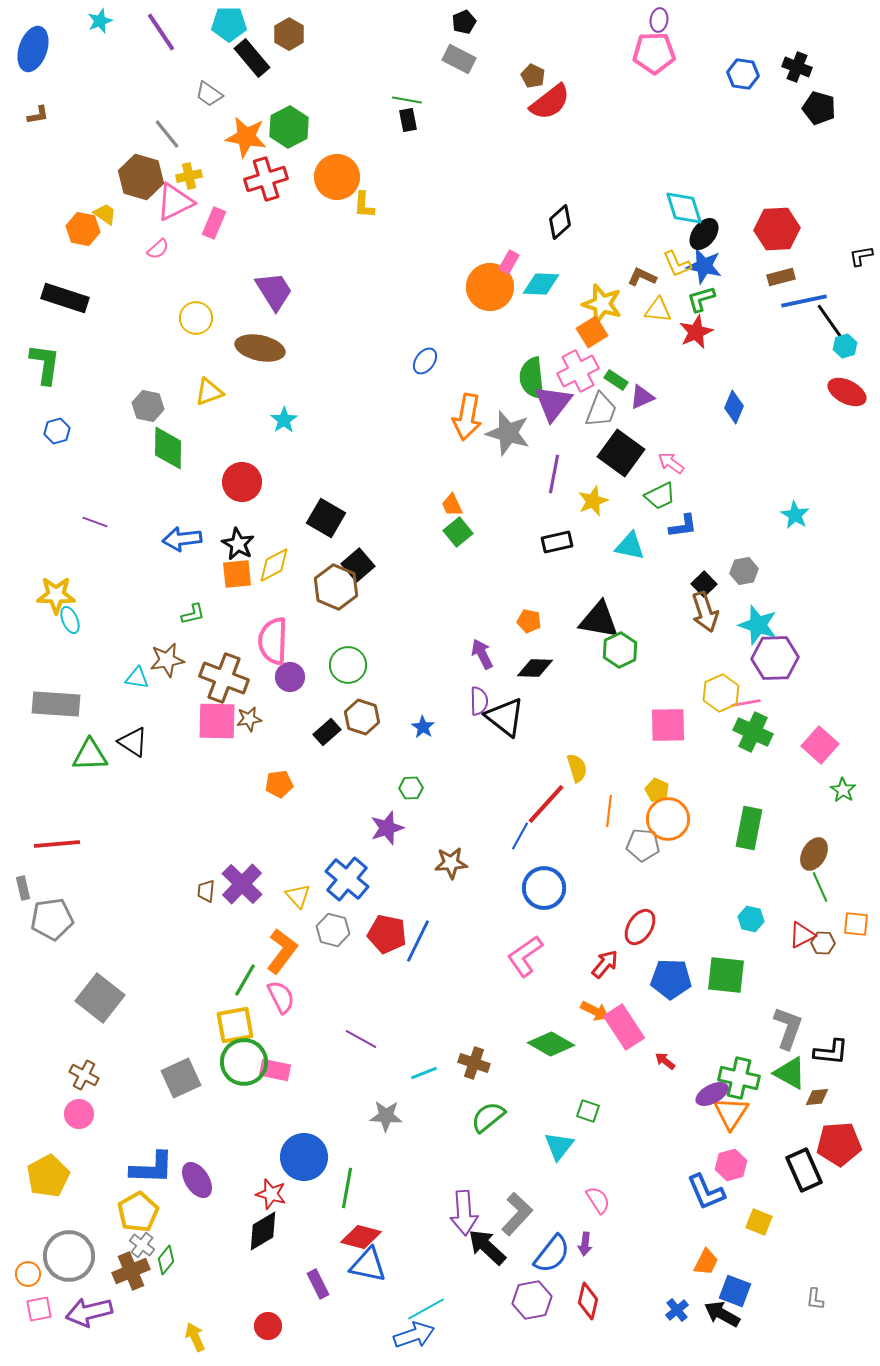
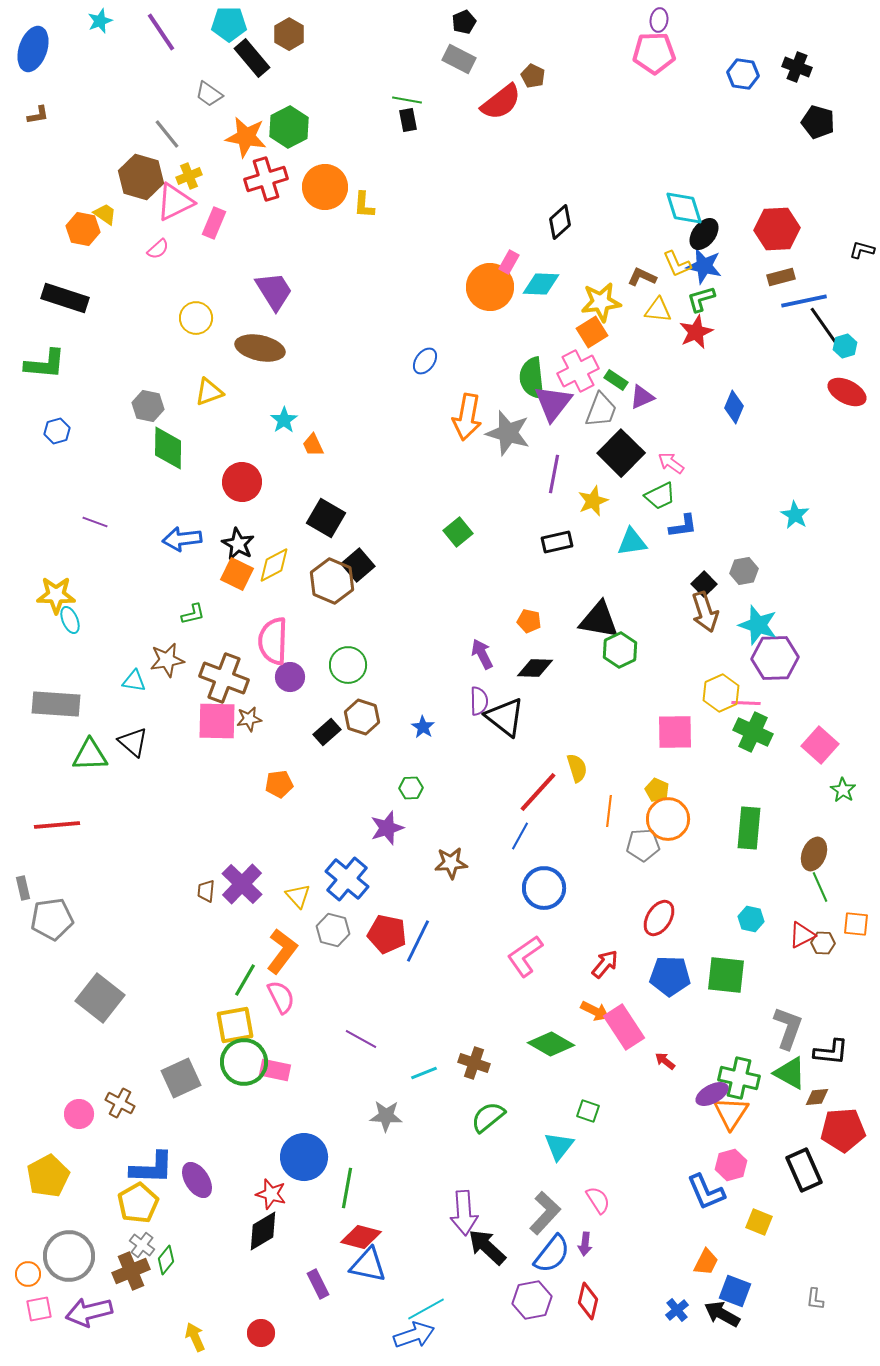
red semicircle at (550, 102): moved 49 px left
black pentagon at (819, 108): moved 1 px left, 14 px down
yellow cross at (189, 176): rotated 10 degrees counterclockwise
orange circle at (337, 177): moved 12 px left, 10 px down
black L-shape at (861, 256): moved 1 px right, 6 px up; rotated 25 degrees clockwise
yellow star at (602, 304): moved 1 px left, 2 px up; rotated 24 degrees counterclockwise
black line at (831, 323): moved 7 px left, 3 px down
green L-shape at (45, 364): rotated 87 degrees clockwise
black square at (621, 453): rotated 9 degrees clockwise
orange trapezoid at (452, 505): moved 139 px left, 60 px up
cyan triangle at (630, 546): moved 2 px right, 4 px up; rotated 20 degrees counterclockwise
orange square at (237, 574): rotated 32 degrees clockwise
brown hexagon at (336, 587): moved 4 px left, 6 px up
cyan triangle at (137, 678): moved 3 px left, 3 px down
pink line at (746, 703): rotated 12 degrees clockwise
pink square at (668, 725): moved 7 px right, 7 px down
black triangle at (133, 742): rotated 8 degrees clockwise
red line at (546, 804): moved 8 px left, 12 px up
green rectangle at (749, 828): rotated 6 degrees counterclockwise
red line at (57, 844): moved 19 px up
gray pentagon at (643, 845): rotated 8 degrees counterclockwise
brown ellipse at (814, 854): rotated 8 degrees counterclockwise
red ellipse at (640, 927): moved 19 px right, 9 px up
blue pentagon at (671, 979): moved 1 px left, 3 px up
brown cross at (84, 1075): moved 36 px right, 28 px down
red pentagon at (839, 1144): moved 4 px right, 14 px up
yellow pentagon at (138, 1212): moved 9 px up
gray L-shape at (517, 1214): moved 28 px right, 1 px up
red circle at (268, 1326): moved 7 px left, 7 px down
